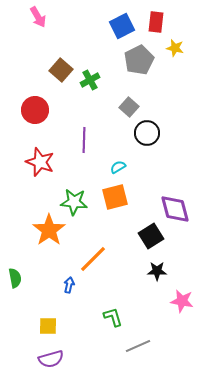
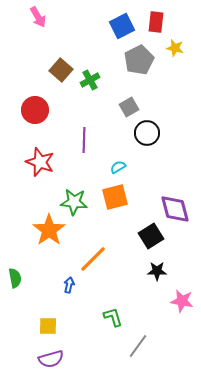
gray square: rotated 18 degrees clockwise
gray line: rotated 30 degrees counterclockwise
